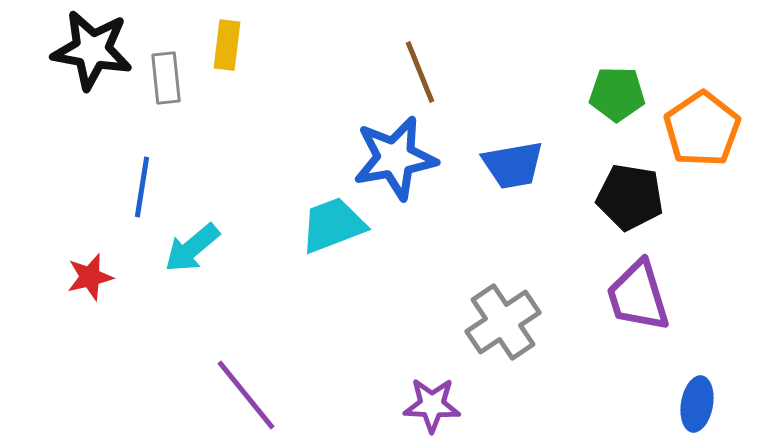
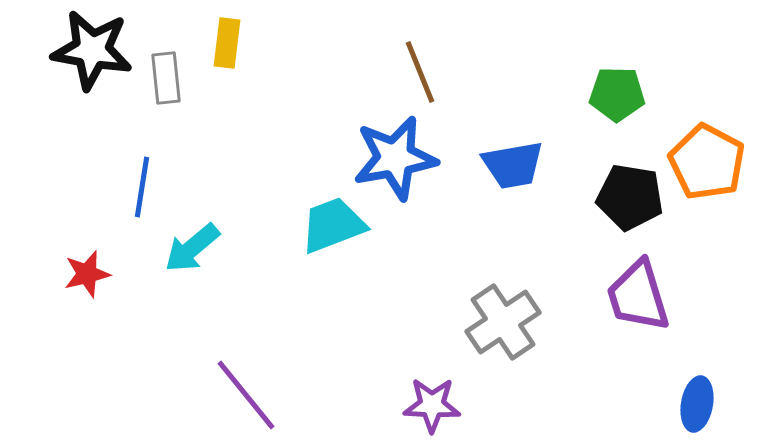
yellow rectangle: moved 2 px up
orange pentagon: moved 5 px right, 33 px down; rotated 10 degrees counterclockwise
red star: moved 3 px left, 3 px up
